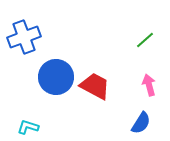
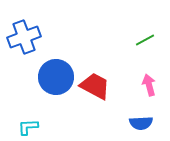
green line: rotated 12 degrees clockwise
blue semicircle: rotated 55 degrees clockwise
cyan L-shape: rotated 20 degrees counterclockwise
